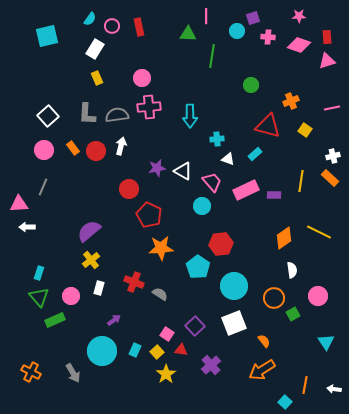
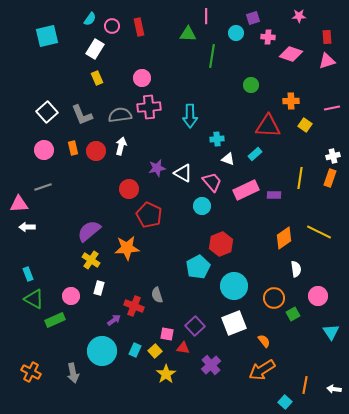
cyan circle at (237, 31): moved 1 px left, 2 px down
pink diamond at (299, 45): moved 8 px left, 9 px down
orange cross at (291, 101): rotated 21 degrees clockwise
gray L-shape at (87, 114): moved 5 px left, 1 px down; rotated 25 degrees counterclockwise
gray semicircle at (117, 115): moved 3 px right
white square at (48, 116): moved 1 px left, 4 px up
red triangle at (268, 126): rotated 12 degrees counterclockwise
yellow square at (305, 130): moved 5 px up
orange rectangle at (73, 148): rotated 24 degrees clockwise
white triangle at (183, 171): moved 2 px down
orange rectangle at (330, 178): rotated 66 degrees clockwise
yellow line at (301, 181): moved 1 px left, 3 px up
gray line at (43, 187): rotated 48 degrees clockwise
red hexagon at (221, 244): rotated 15 degrees counterclockwise
orange star at (161, 248): moved 34 px left
yellow cross at (91, 260): rotated 18 degrees counterclockwise
cyan pentagon at (198, 267): rotated 10 degrees clockwise
white semicircle at (292, 270): moved 4 px right, 1 px up
cyan rectangle at (39, 273): moved 11 px left, 1 px down; rotated 40 degrees counterclockwise
red cross at (134, 282): moved 24 px down
gray semicircle at (160, 294): moved 3 px left, 1 px down; rotated 140 degrees counterclockwise
green triangle at (39, 297): moved 5 px left, 2 px down; rotated 20 degrees counterclockwise
pink square at (167, 334): rotated 24 degrees counterclockwise
cyan triangle at (326, 342): moved 5 px right, 10 px up
red triangle at (181, 350): moved 2 px right, 2 px up
yellow square at (157, 352): moved 2 px left, 1 px up
gray arrow at (73, 373): rotated 18 degrees clockwise
